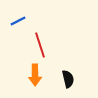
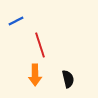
blue line: moved 2 px left
